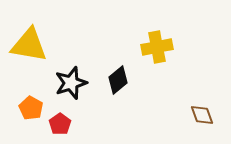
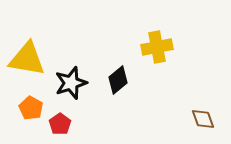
yellow triangle: moved 2 px left, 14 px down
brown diamond: moved 1 px right, 4 px down
